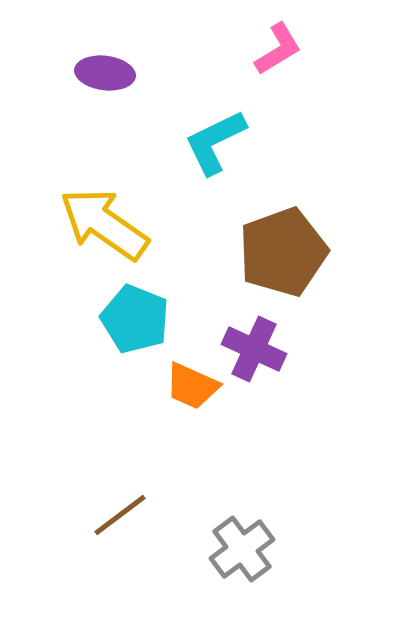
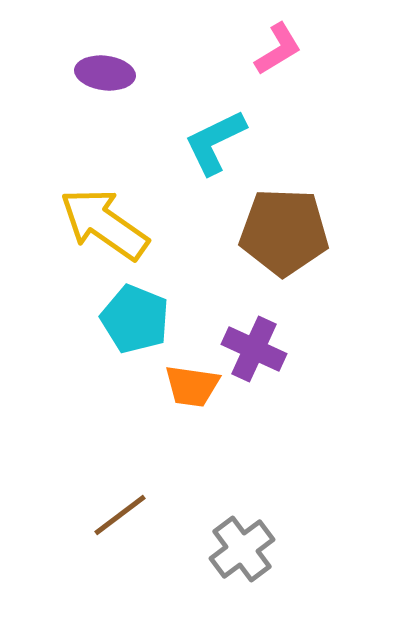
brown pentagon: moved 1 px right, 20 px up; rotated 22 degrees clockwise
orange trapezoid: rotated 16 degrees counterclockwise
